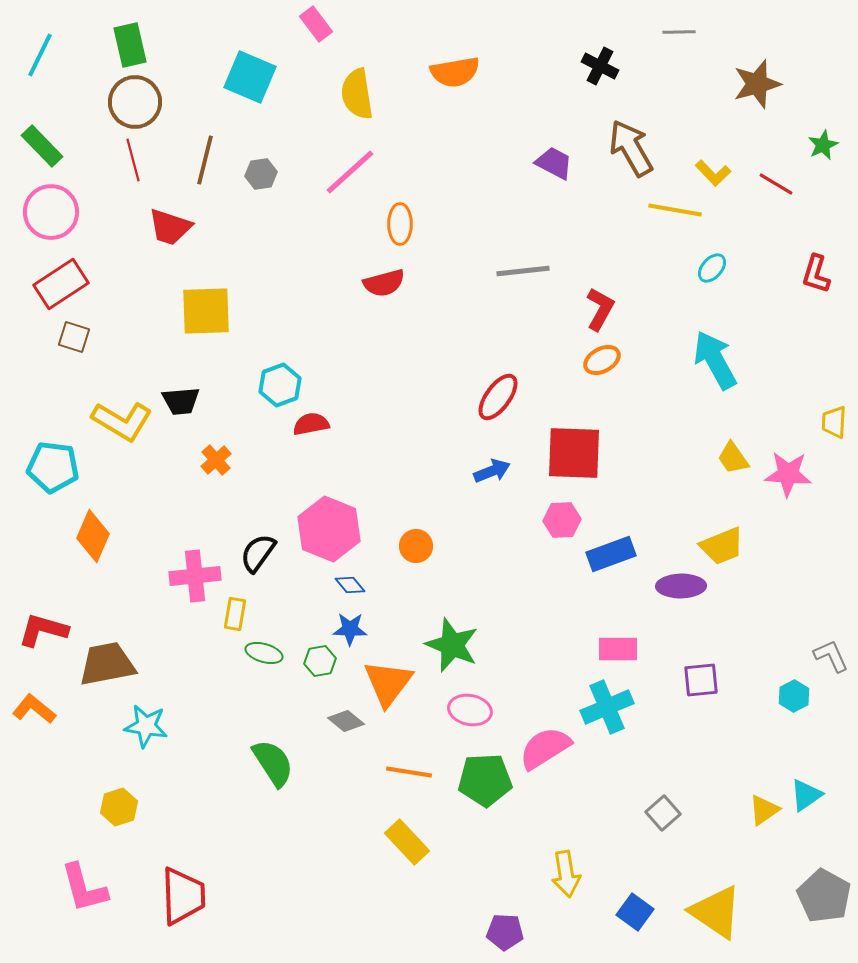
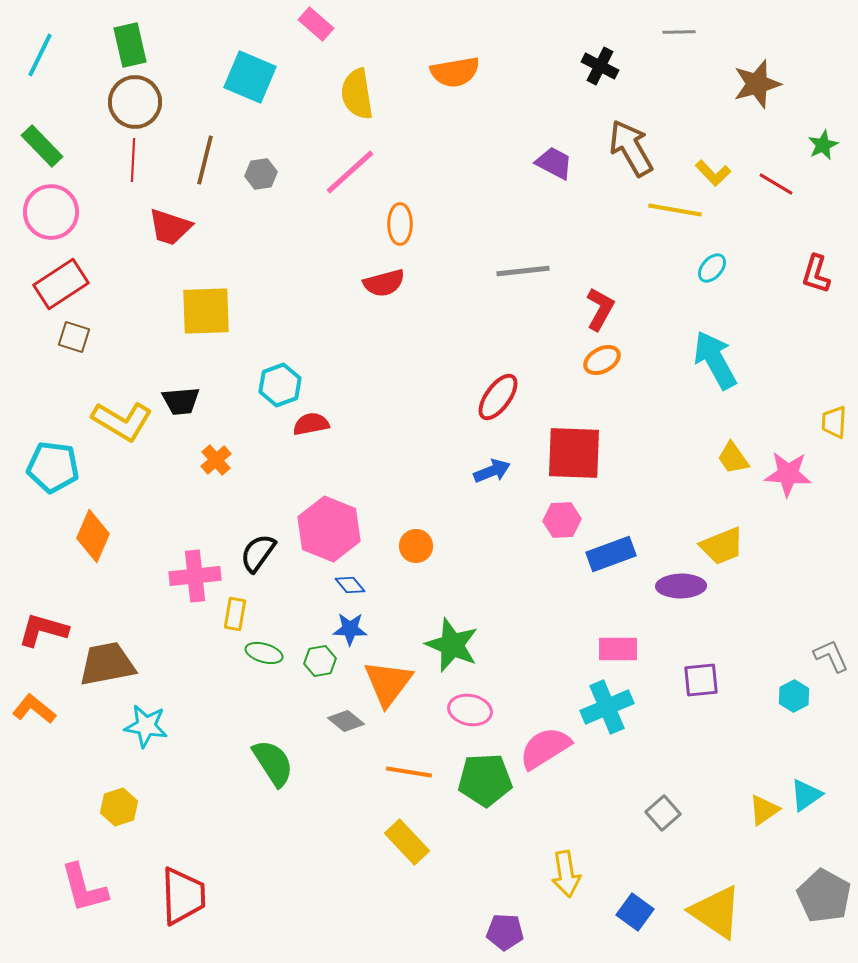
pink rectangle at (316, 24): rotated 12 degrees counterclockwise
red line at (133, 160): rotated 18 degrees clockwise
